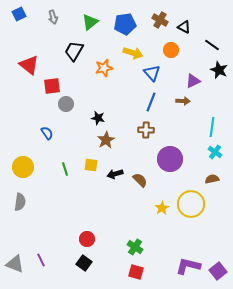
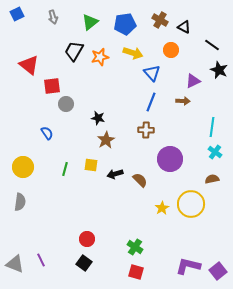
blue square at (19, 14): moved 2 px left
orange star at (104, 68): moved 4 px left, 11 px up
green line at (65, 169): rotated 32 degrees clockwise
